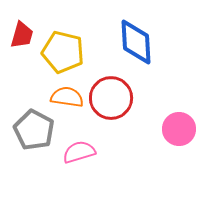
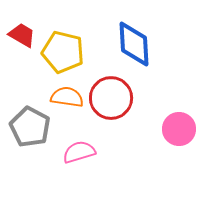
red trapezoid: rotated 76 degrees counterclockwise
blue diamond: moved 2 px left, 2 px down
gray pentagon: moved 4 px left, 3 px up
